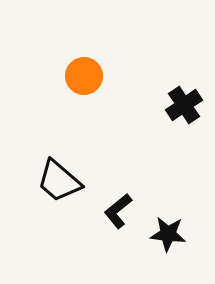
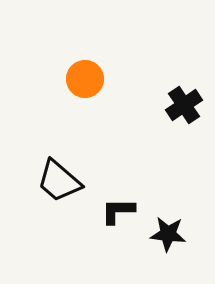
orange circle: moved 1 px right, 3 px down
black L-shape: rotated 39 degrees clockwise
